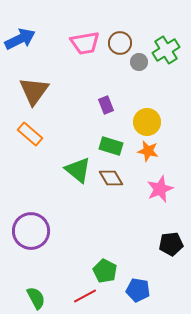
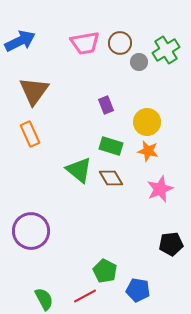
blue arrow: moved 2 px down
orange rectangle: rotated 25 degrees clockwise
green triangle: moved 1 px right
green semicircle: moved 8 px right, 1 px down
